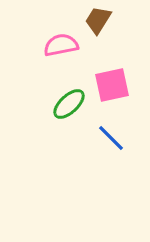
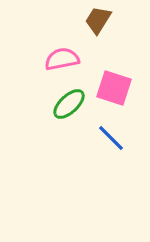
pink semicircle: moved 1 px right, 14 px down
pink square: moved 2 px right, 3 px down; rotated 30 degrees clockwise
